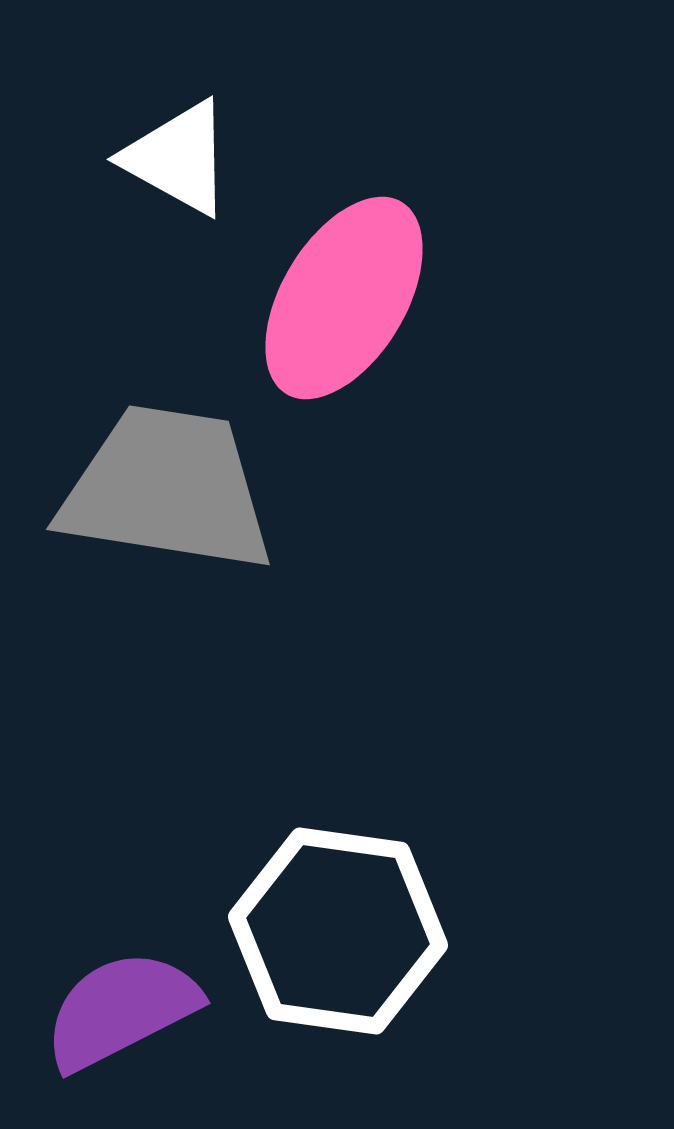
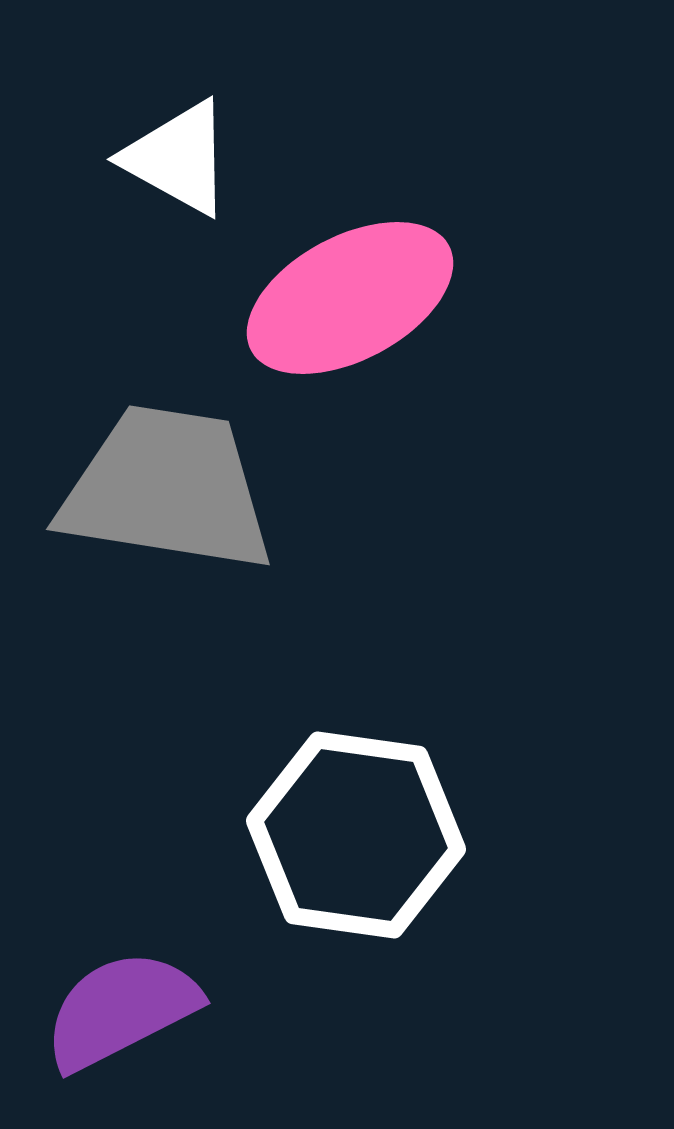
pink ellipse: moved 6 px right; rotated 31 degrees clockwise
white hexagon: moved 18 px right, 96 px up
